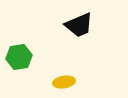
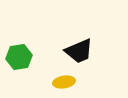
black trapezoid: moved 26 px down
